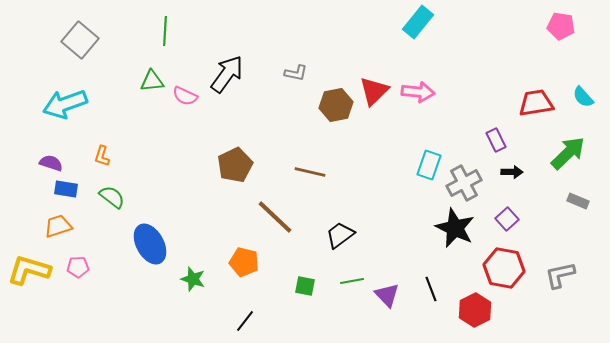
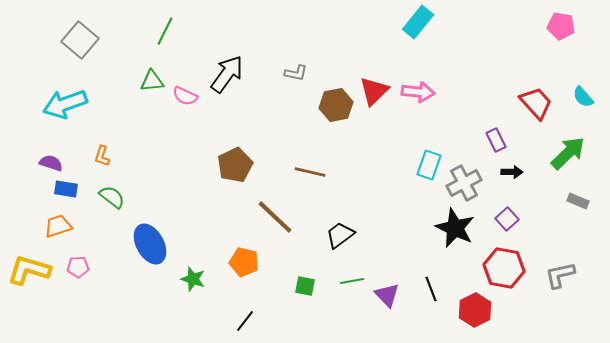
green line at (165, 31): rotated 24 degrees clockwise
red trapezoid at (536, 103): rotated 57 degrees clockwise
